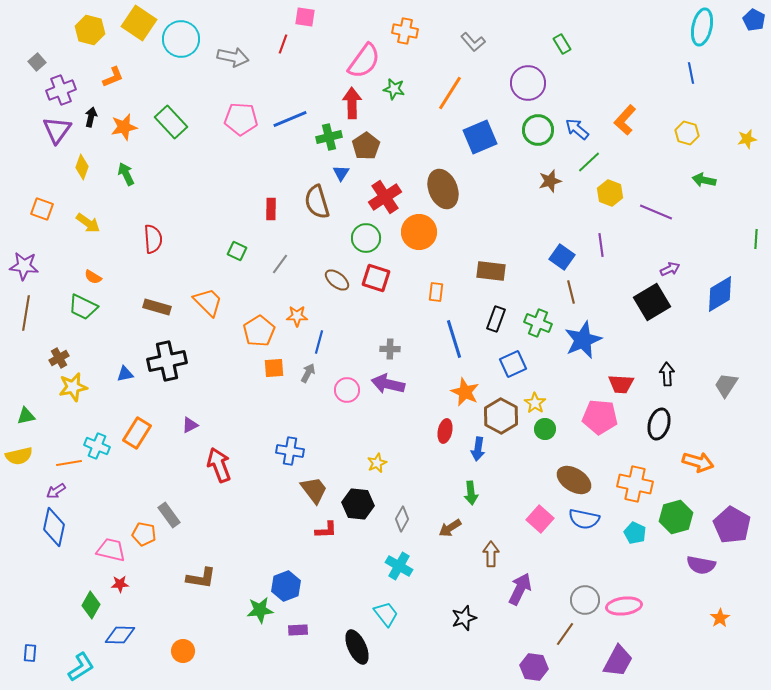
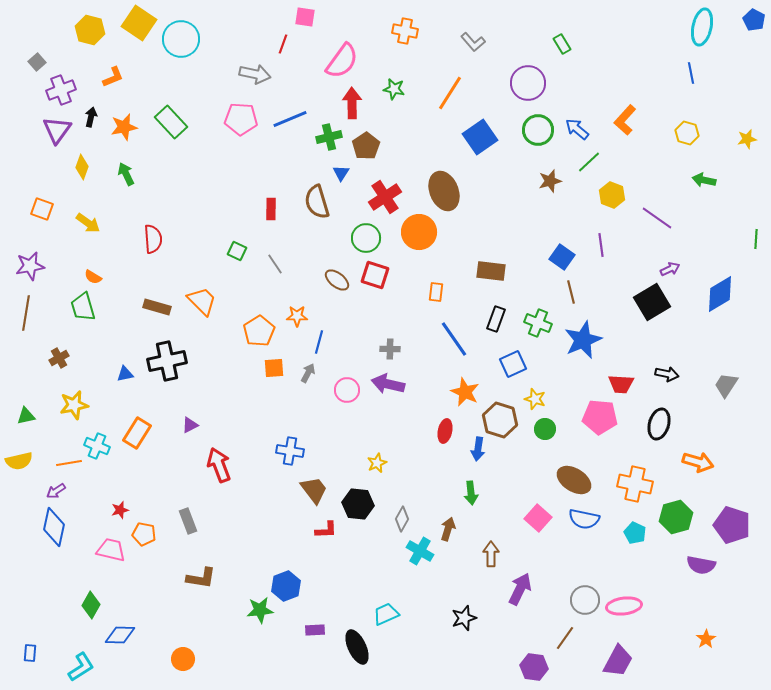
gray arrow at (233, 57): moved 22 px right, 17 px down
pink semicircle at (364, 61): moved 22 px left
blue square at (480, 137): rotated 12 degrees counterclockwise
brown ellipse at (443, 189): moved 1 px right, 2 px down
yellow hexagon at (610, 193): moved 2 px right, 2 px down
purple line at (656, 212): moved 1 px right, 6 px down; rotated 12 degrees clockwise
gray line at (280, 264): moved 5 px left; rotated 70 degrees counterclockwise
purple star at (24, 266): moved 6 px right; rotated 16 degrees counterclockwise
red square at (376, 278): moved 1 px left, 3 px up
orange trapezoid at (208, 302): moved 6 px left, 1 px up
green trapezoid at (83, 307): rotated 48 degrees clockwise
blue line at (454, 339): rotated 18 degrees counterclockwise
black arrow at (667, 374): rotated 105 degrees clockwise
yellow star at (73, 387): moved 1 px right, 18 px down
yellow star at (535, 403): moved 4 px up; rotated 15 degrees counterclockwise
brown hexagon at (501, 416): moved 1 px left, 4 px down; rotated 12 degrees counterclockwise
yellow semicircle at (19, 456): moved 5 px down
gray rectangle at (169, 515): moved 19 px right, 6 px down; rotated 15 degrees clockwise
pink square at (540, 519): moved 2 px left, 1 px up
purple pentagon at (732, 525): rotated 12 degrees counterclockwise
brown arrow at (450, 528): moved 2 px left, 1 px down; rotated 140 degrees clockwise
cyan cross at (399, 566): moved 21 px right, 15 px up
red star at (120, 584): moved 74 px up; rotated 12 degrees counterclockwise
cyan trapezoid at (386, 614): rotated 76 degrees counterclockwise
orange star at (720, 618): moved 14 px left, 21 px down
purple rectangle at (298, 630): moved 17 px right
brown line at (565, 634): moved 4 px down
orange circle at (183, 651): moved 8 px down
